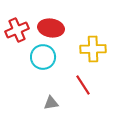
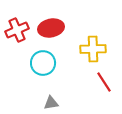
red ellipse: rotated 20 degrees counterclockwise
cyan circle: moved 6 px down
red line: moved 21 px right, 3 px up
